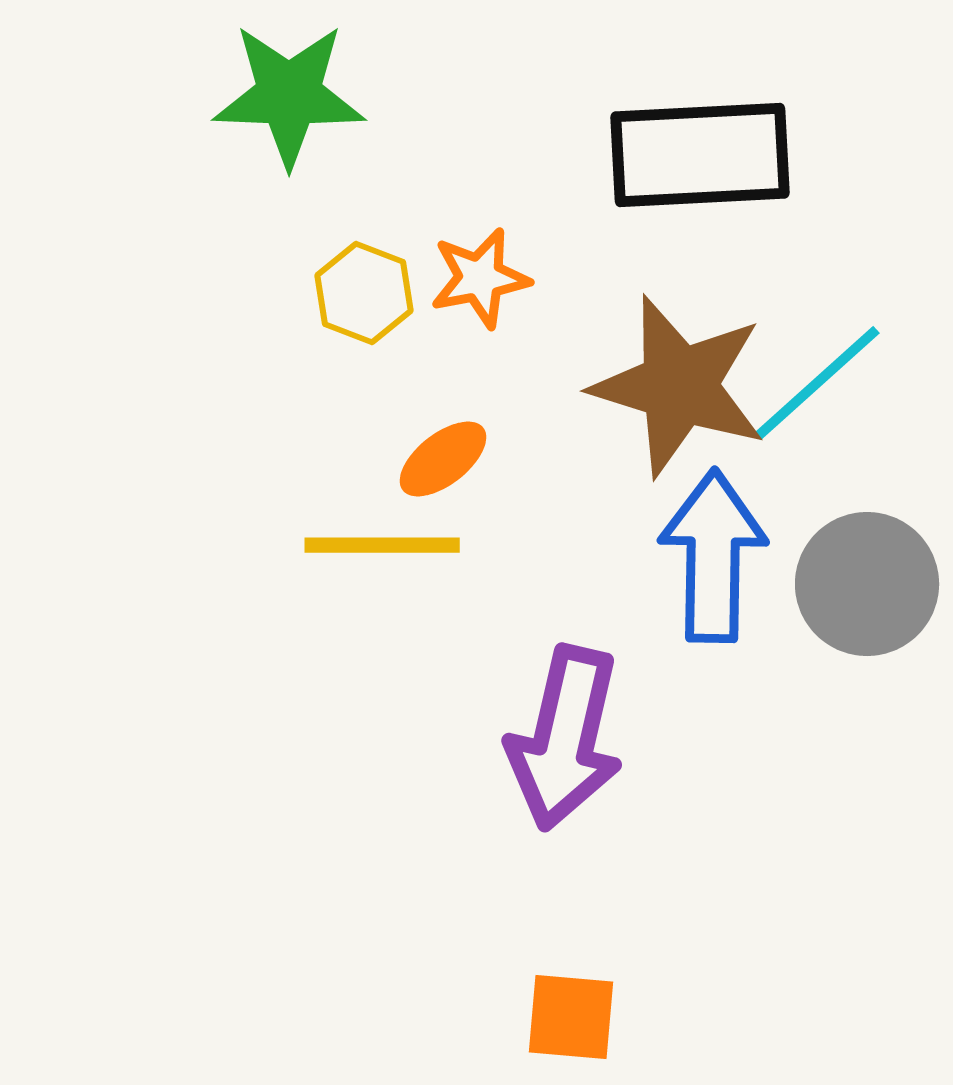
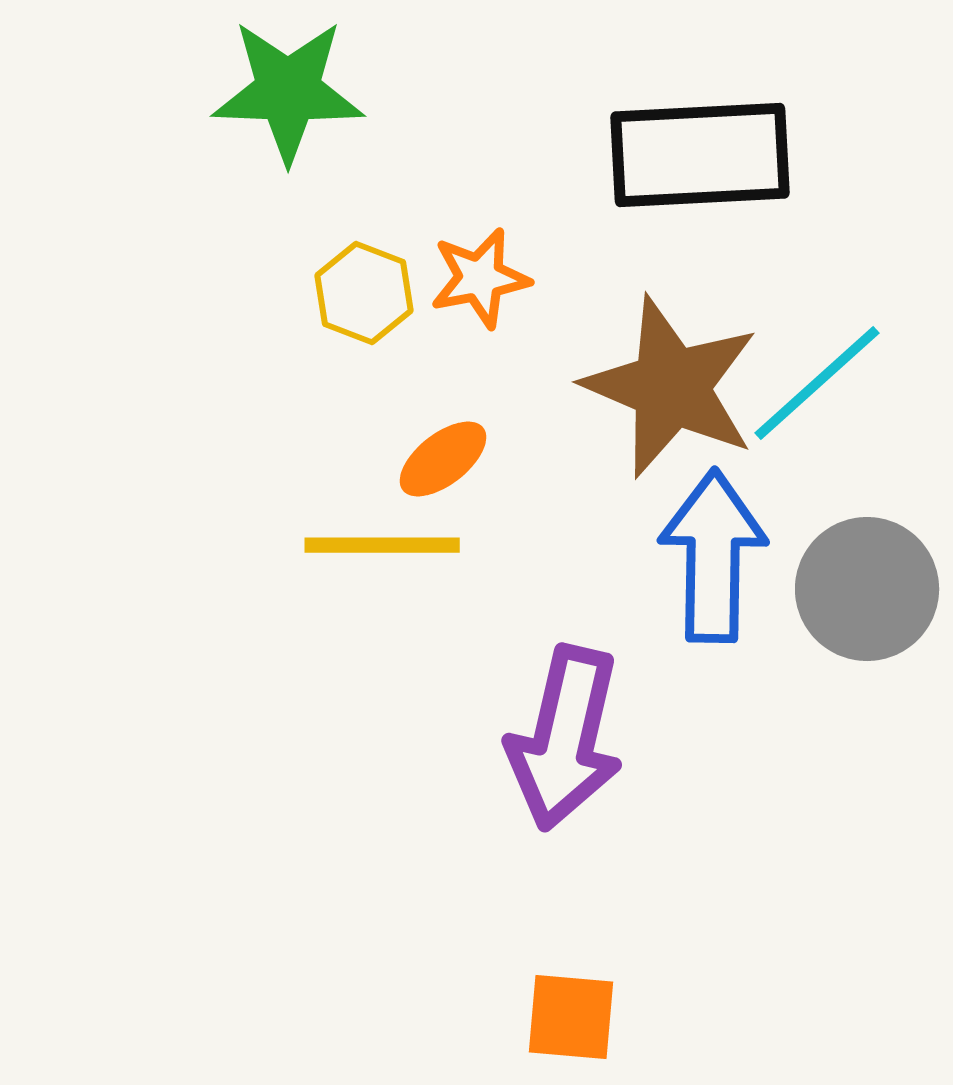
green star: moved 1 px left, 4 px up
brown star: moved 8 px left, 1 px down; rotated 6 degrees clockwise
gray circle: moved 5 px down
